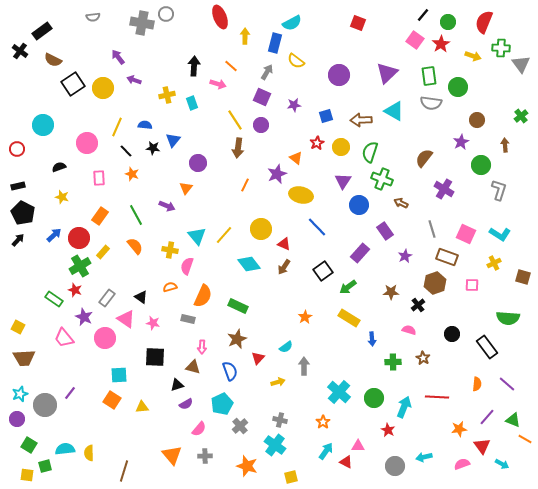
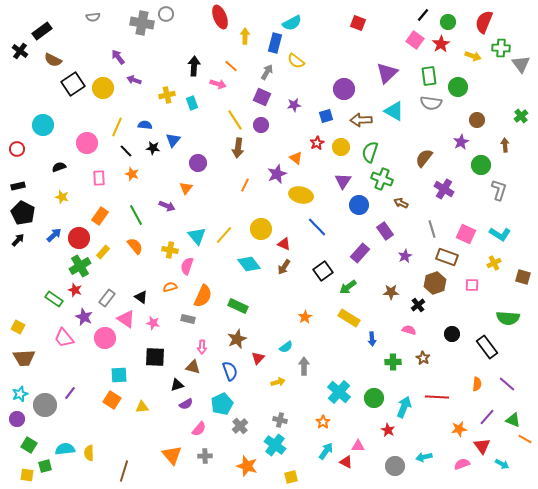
purple circle at (339, 75): moved 5 px right, 14 px down
